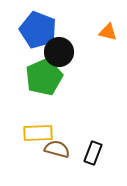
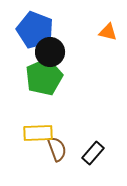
blue pentagon: moved 3 px left
black circle: moved 9 px left
brown semicircle: rotated 55 degrees clockwise
black rectangle: rotated 20 degrees clockwise
